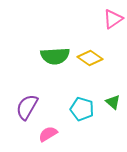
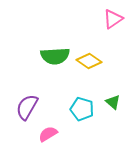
yellow diamond: moved 1 px left, 3 px down
